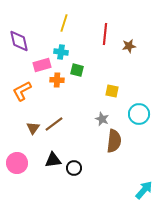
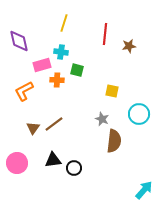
orange L-shape: moved 2 px right
